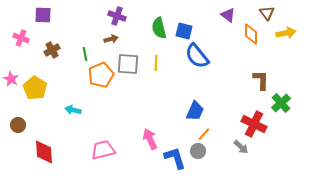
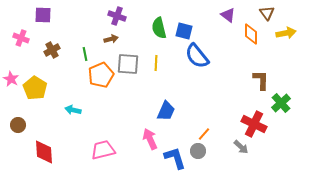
blue trapezoid: moved 29 px left
